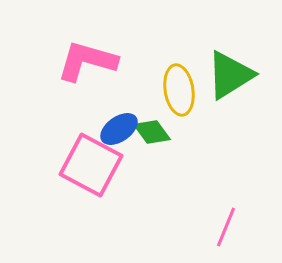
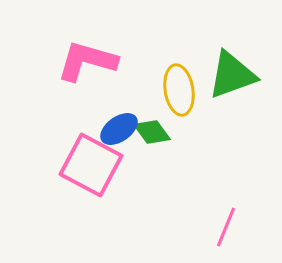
green triangle: moved 2 px right; rotated 12 degrees clockwise
